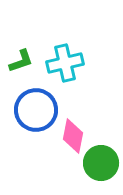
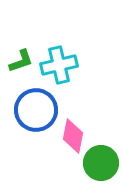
cyan cross: moved 6 px left, 2 px down
